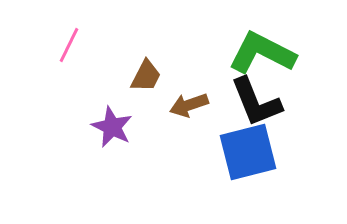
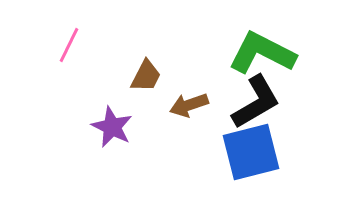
black L-shape: rotated 98 degrees counterclockwise
blue square: moved 3 px right
